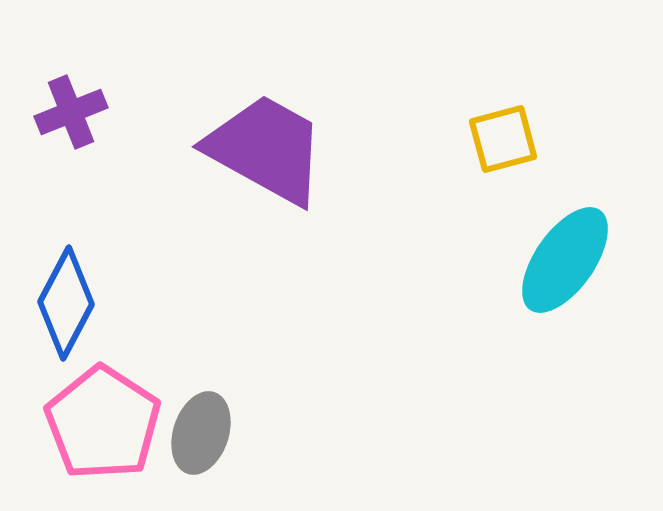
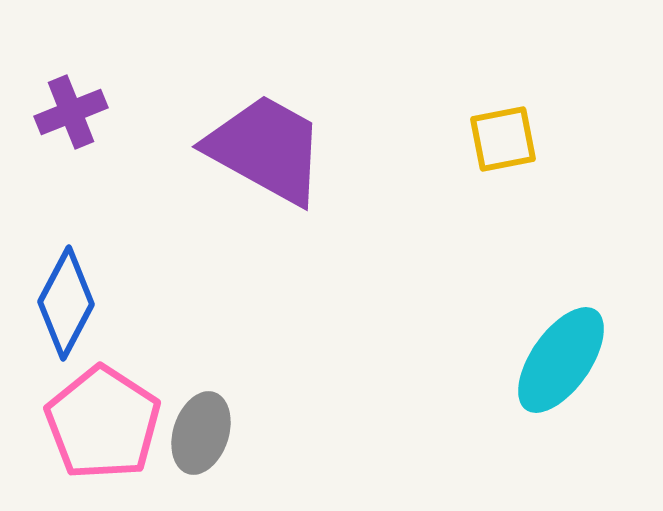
yellow square: rotated 4 degrees clockwise
cyan ellipse: moved 4 px left, 100 px down
